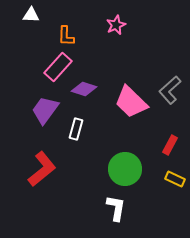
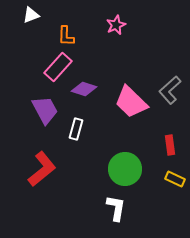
white triangle: rotated 24 degrees counterclockwise
purple trapezoid: rotated 116 degrees clockwise
red rectangle: rotated 36 degrees counterclockwise
